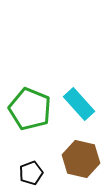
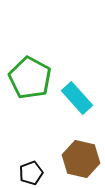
cyan rectangle: moved 2 px left, 6 px up
green pentagon: moved 31 px up; rotated 6 degrees clockwise
